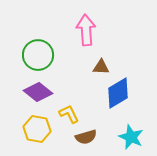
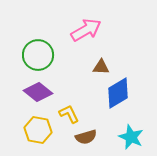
pink arrow: rotated 64 degrees clockwise
yellow hexagon: moved 1 px right, 1 px down
